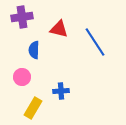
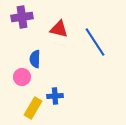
blue semicircle: moved 1 px right, 9 px down
blue cross: moved 6 px left, 5 px down
